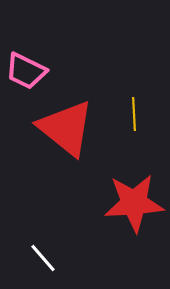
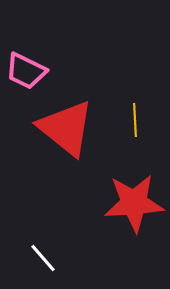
yellow line: moved 1 px right, 6 px down
